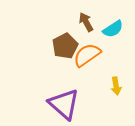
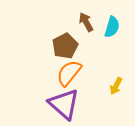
cyan semicircle: moved 1 px left, 2 px up; rotated 40 degrees counterclockwise
orange semicircle: moved 18 px left, 18 px down; rotated 16 degrees counterclockwise
yellow arrow: rotated 36 degrees clockwise
